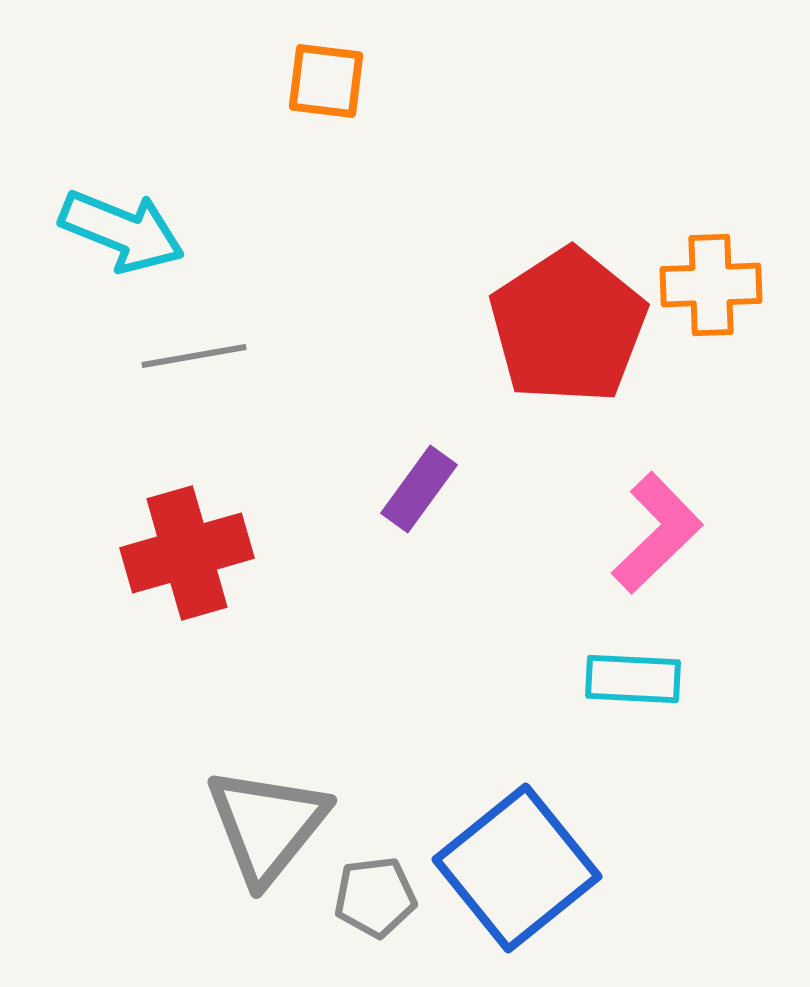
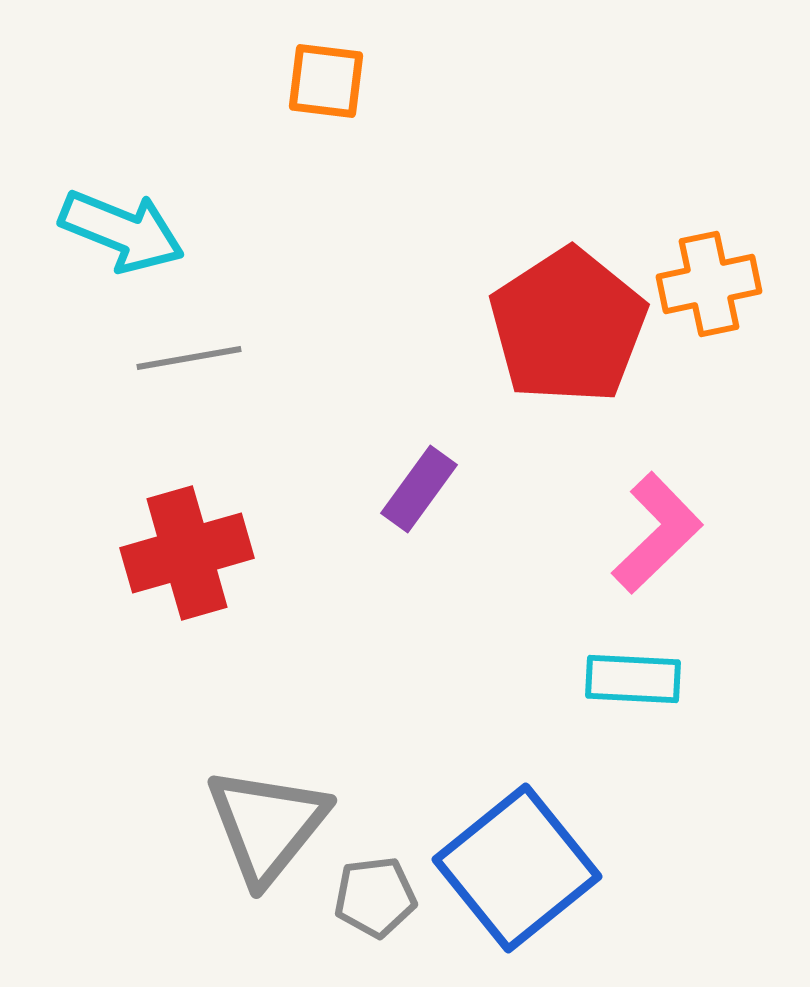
orange cross: moved 2 px left, 1 px up; rotated 10 degrees counterclockwise
gray line: moved 5 px left, 2 px down
